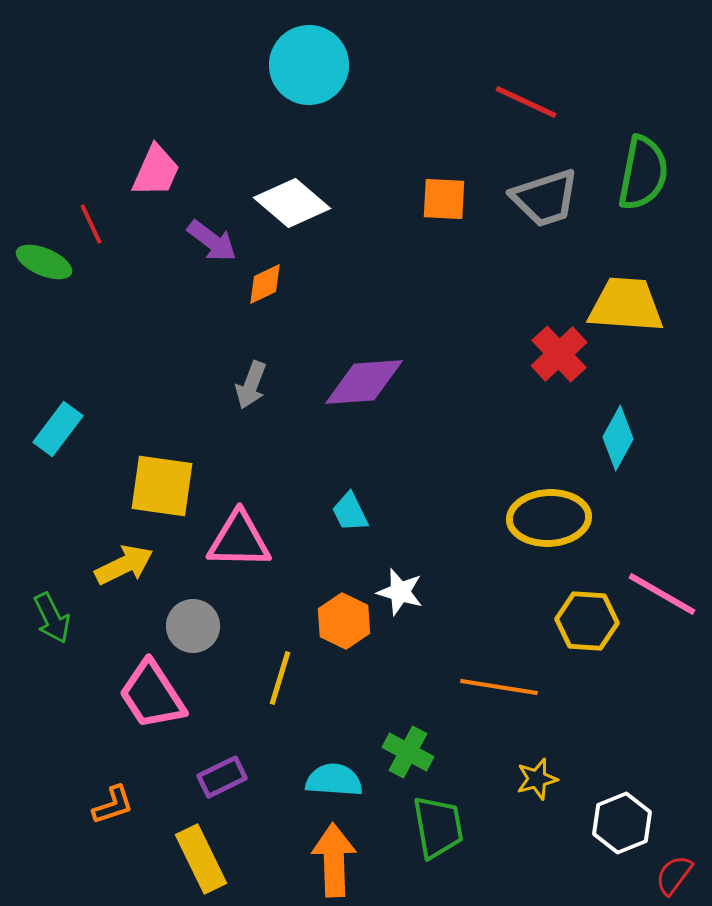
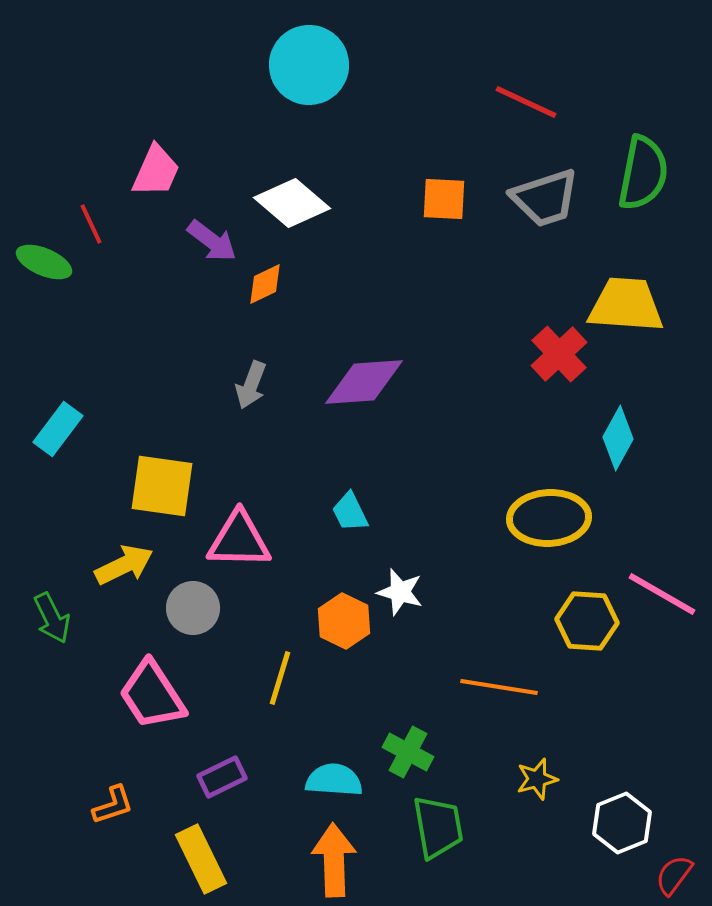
gray circle at (193, 626): moved 18 px up
